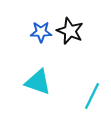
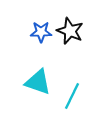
cyan line: moved 20 px left
